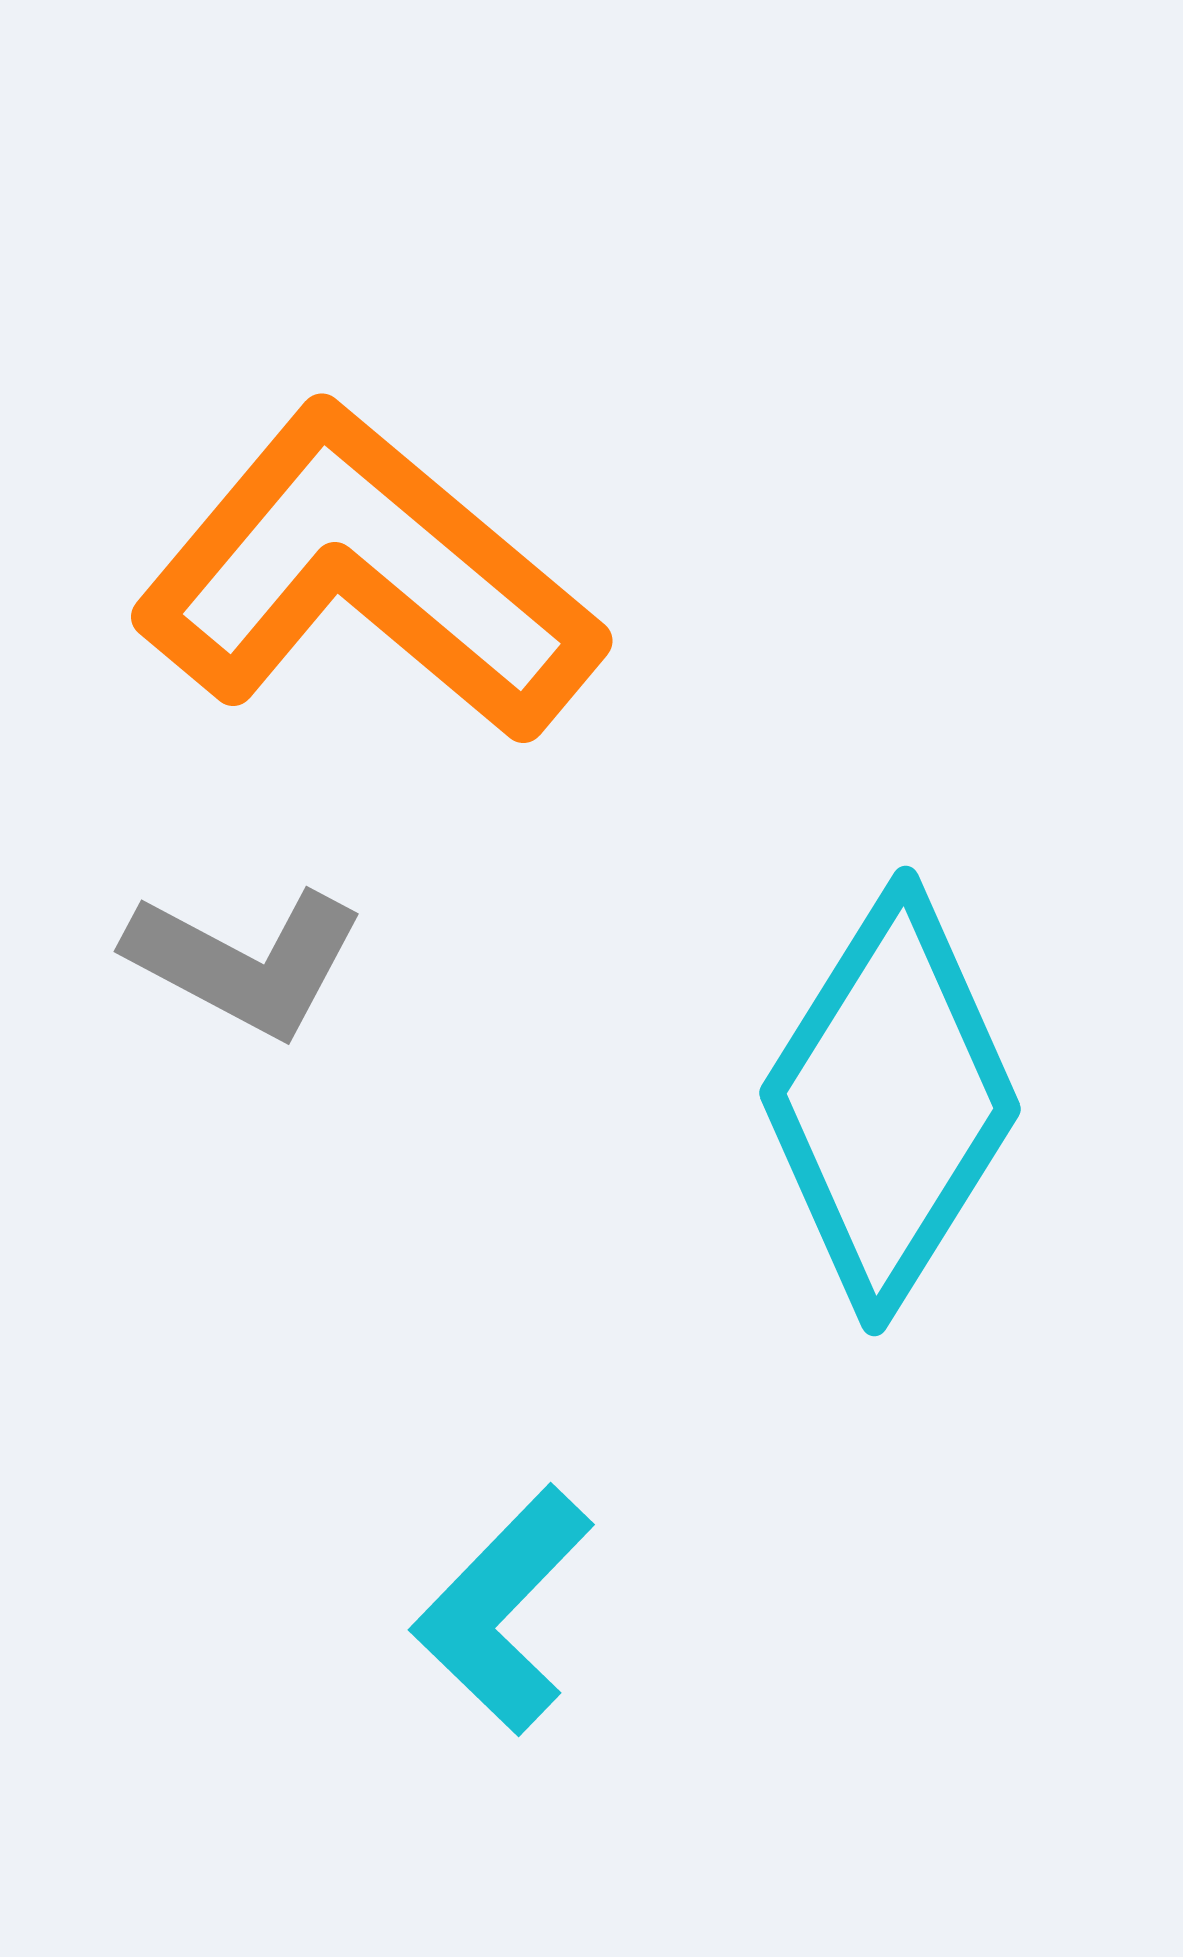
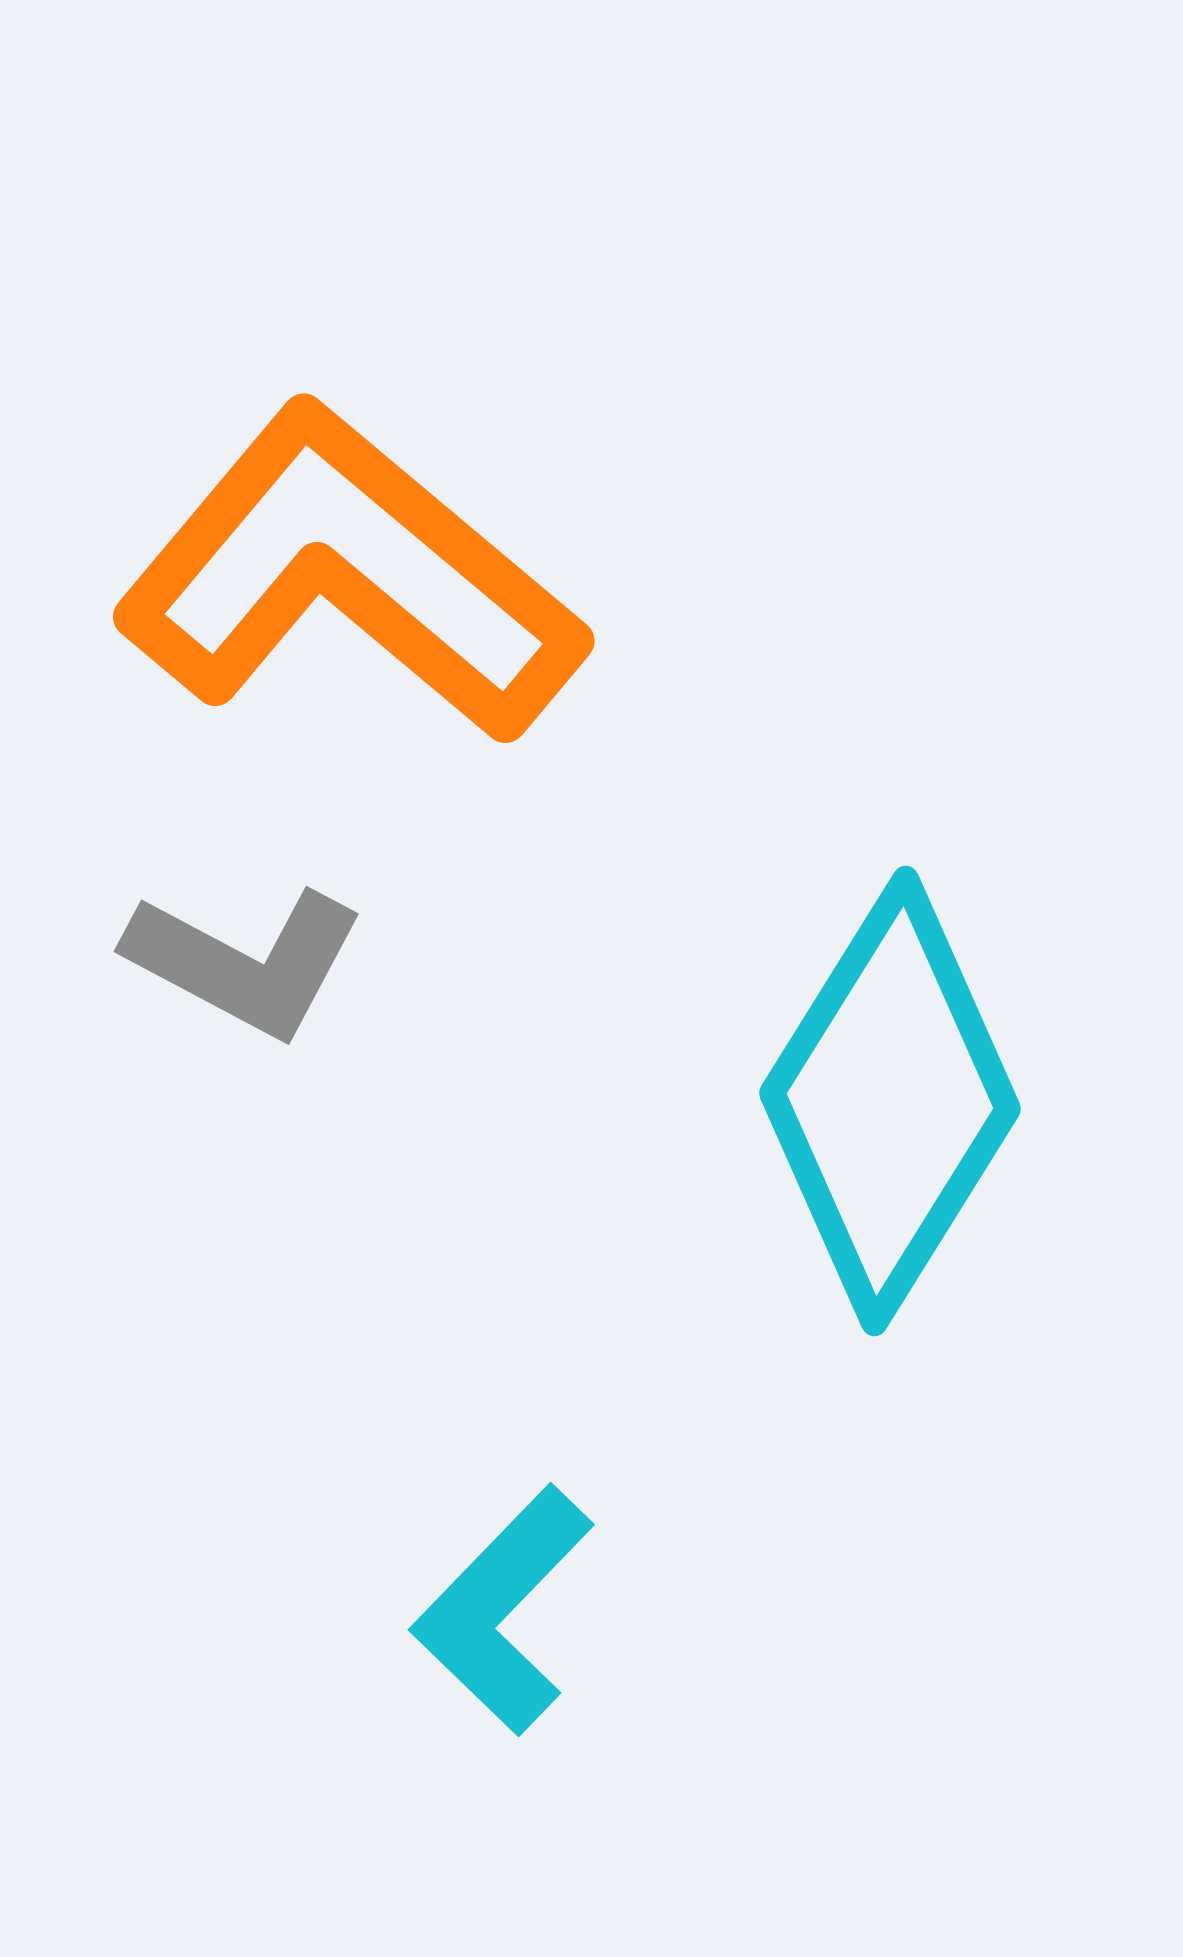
orange L-shape: moved 18 px left
